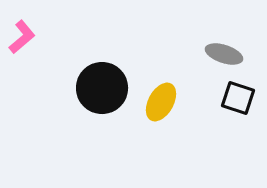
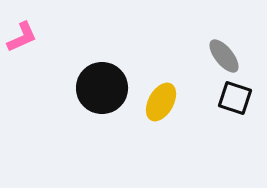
pink L-shape: rotated 16 degrees clockwise
gray ellipse: moved 2 px down; rotated 33 degrees clockwise
black square: moved 3 px left
